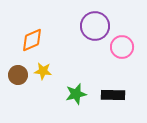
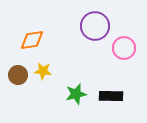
orange diamond: rotated 15 degrees clockwise
pink circle: moved 2 px right, 1 px down
black rectangle: moved 2 px left, 1 px down
